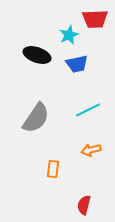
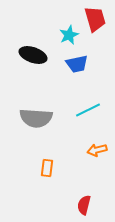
red trapezoid: rotated 104 degrees counterclockwise
black ellipse: moved 4 px left
gray semicircle: rotated 60 degrees clockwise
orange arrow: moved 6 px right
orange rectangle: moved 6 px left, 1 px up
